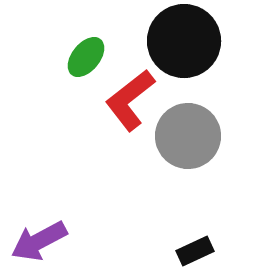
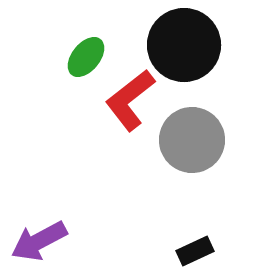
black circle: moved 4 px down
gray circle: moved 4 px right, 4 px down
